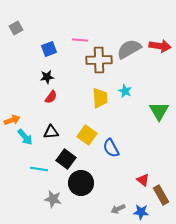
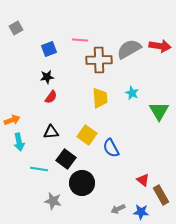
cyan star: moved 7 px right, 2 px down
cyan arrow: moved 6 px left, 5 px down; rotated 30 degrees clockwise
black circle: moved 1 px right
gray star: moved 2 px down
